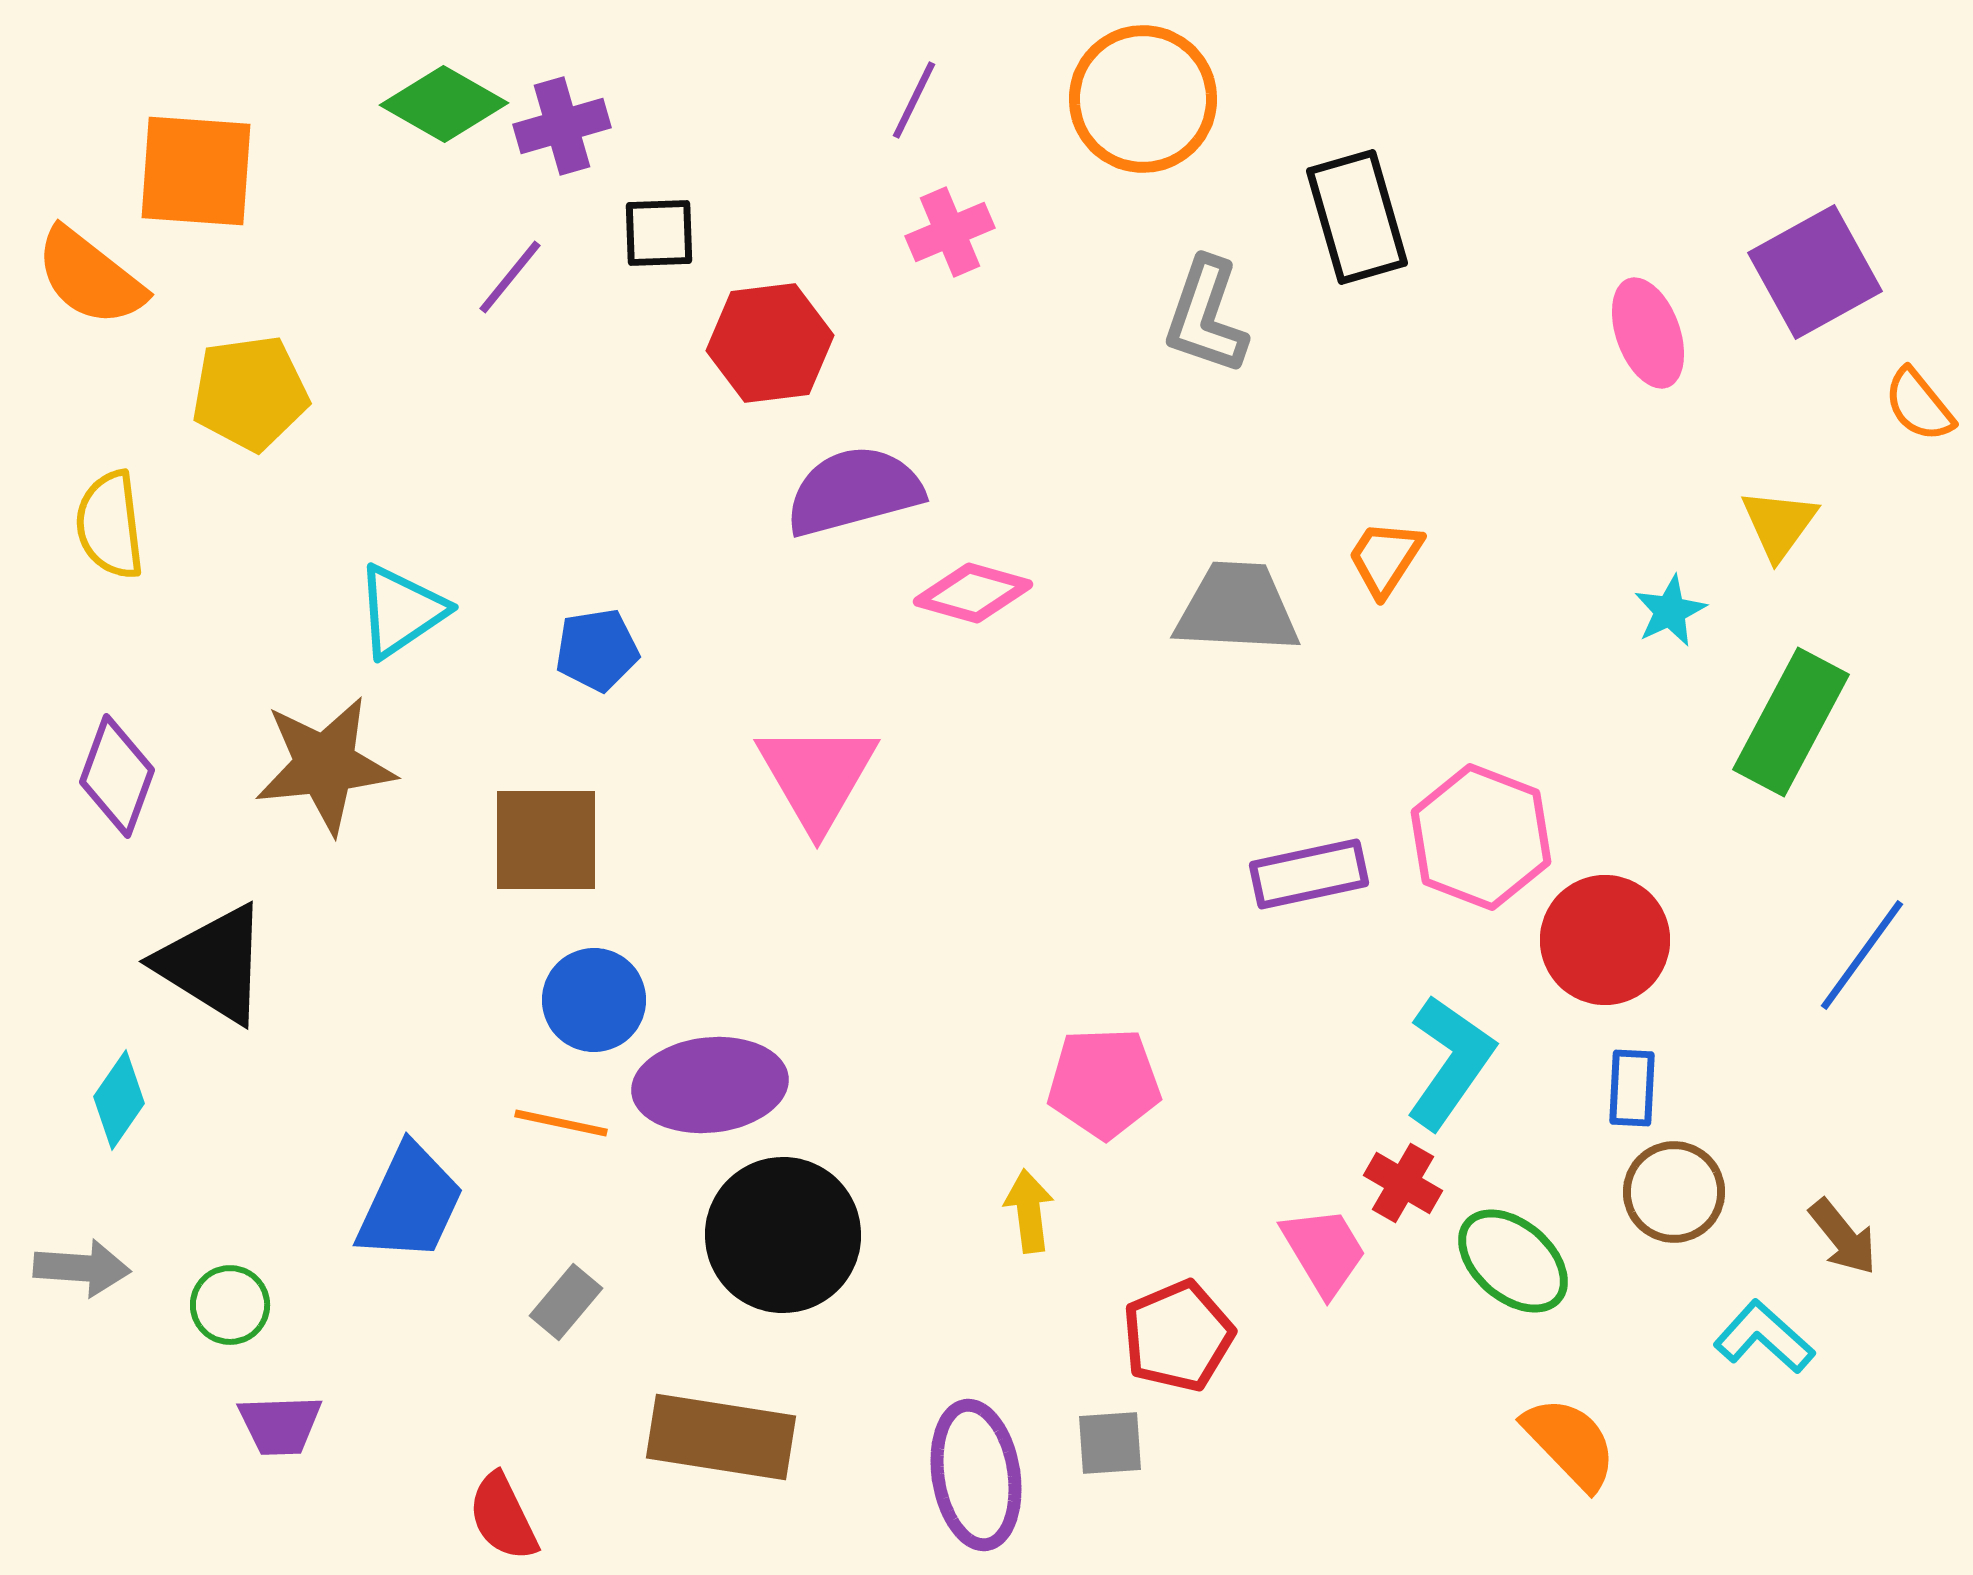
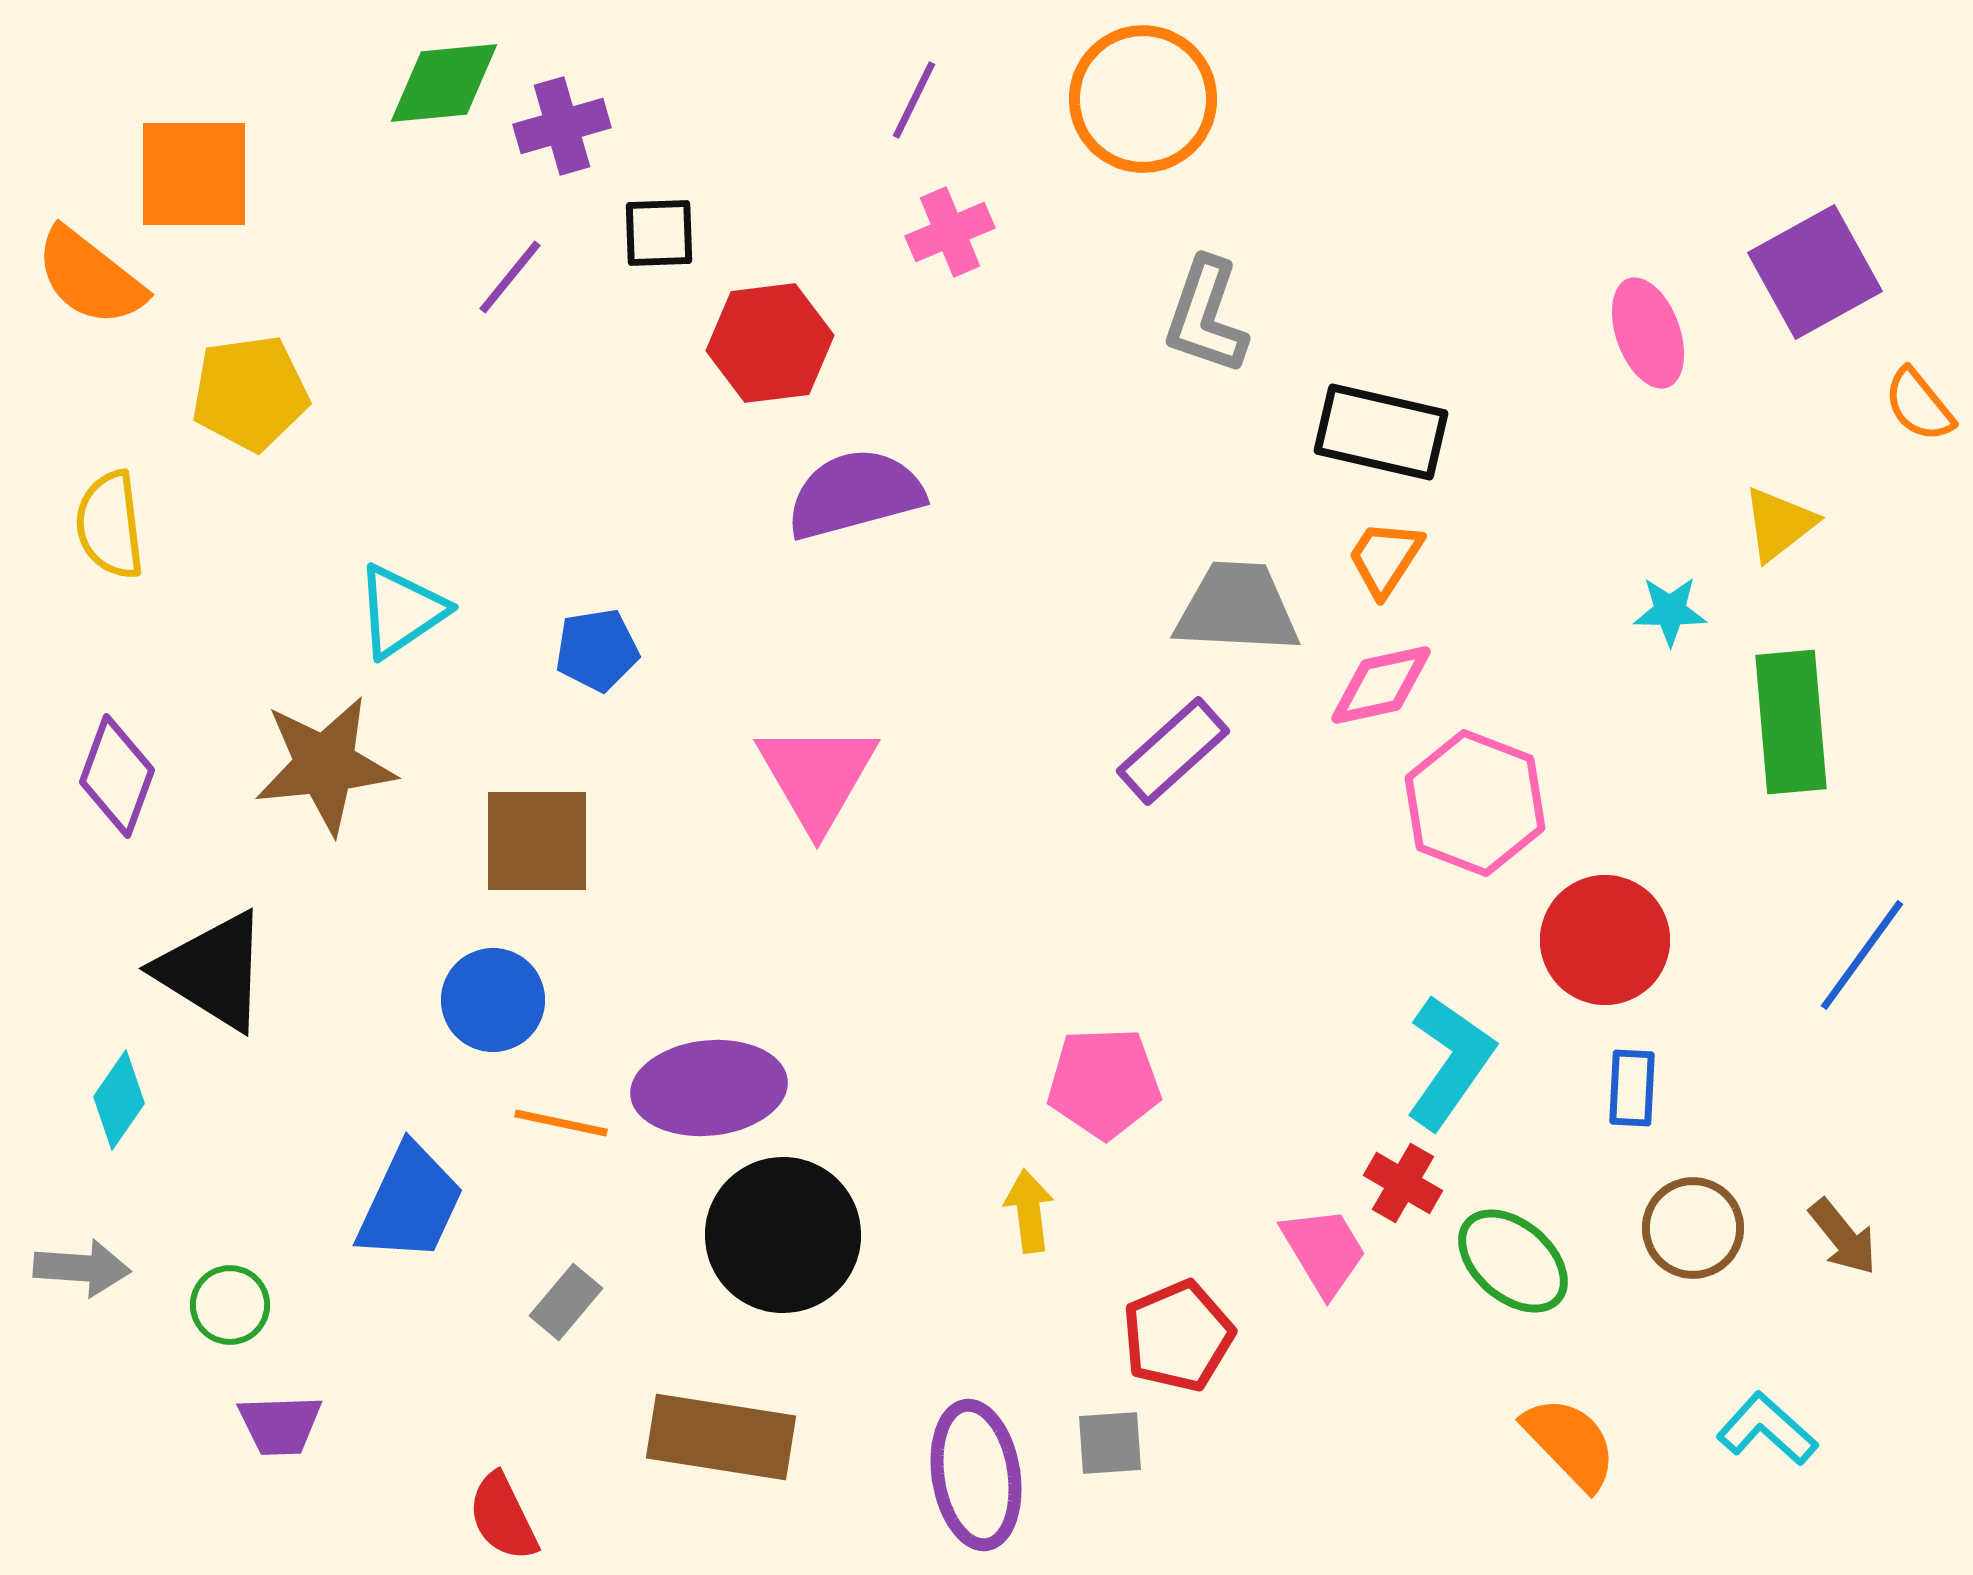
green diamond at (444, 104): moved 21 px up; rotated 35 degrees counterclockwise
orange square at (196, 171): moved 2 px left, 3 px down; rotated 4 degrees counterclockwise
black rectangle at (1357, 217): moved 24 px right, 215 px down; rotated 61 degrees counterclockwise
purple semicircle at (854, 491): moved 1 px right, 3 px down
yellow triangle at (1779, 524): rotated 16 degrees clockwise
pink diamond at (973, 593): moved 408 px right, 92 px down; rotated 28 degrees counterclockwise
cyan star at (1670, 611): rotated 26 degrees clockwise
green rectangle at (1791, 722): rotated 33 degrees counterclockwise
pink hexagon at (1481, 837): moved 6 px left, 34 px up
brown square at (546, 840): moved 9 px left, 1 px down
purple rectangle at (1309, 874): moved 136 px left, 123 px up; rotated 30 degrees counterclockwise
black triangle at (213, 964): moved 7 px down
blue circle at (594, 1000): moved 101 px left
purple ellipse at (710, 1085): moved 1 px left, 3 px down
brown circle at (1674, 1192): moved 19 px right, 36 px down
cyan L-shape at (1764, 1337): moved 3 px right, 92 px down
